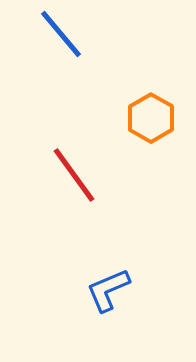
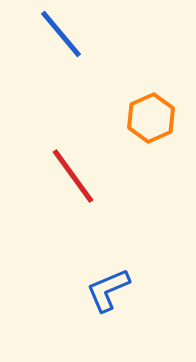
orange hexagon: rotated 6 degrees clockwise
red line: moved 1 px left, 1 px down
